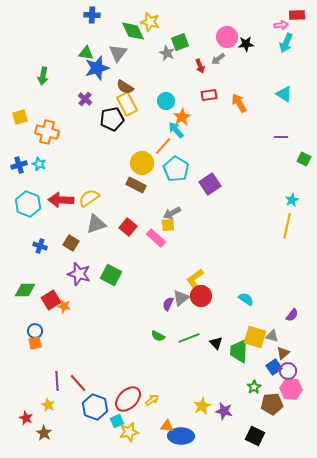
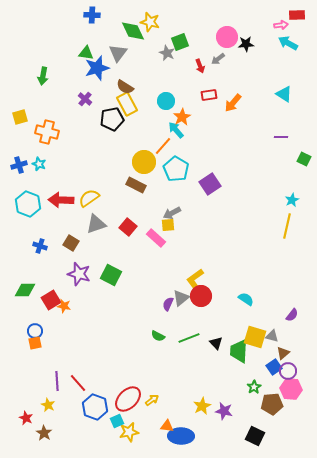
cyan arrow at (286, 43): moved 2 px right; rotated 96 degrees clockwise
orange arrow at (239, 103): moved 6 px left; rotated 108 degrees counterclockwise
yellow circle at (142, 163): moved 2 px right, 1 px up
